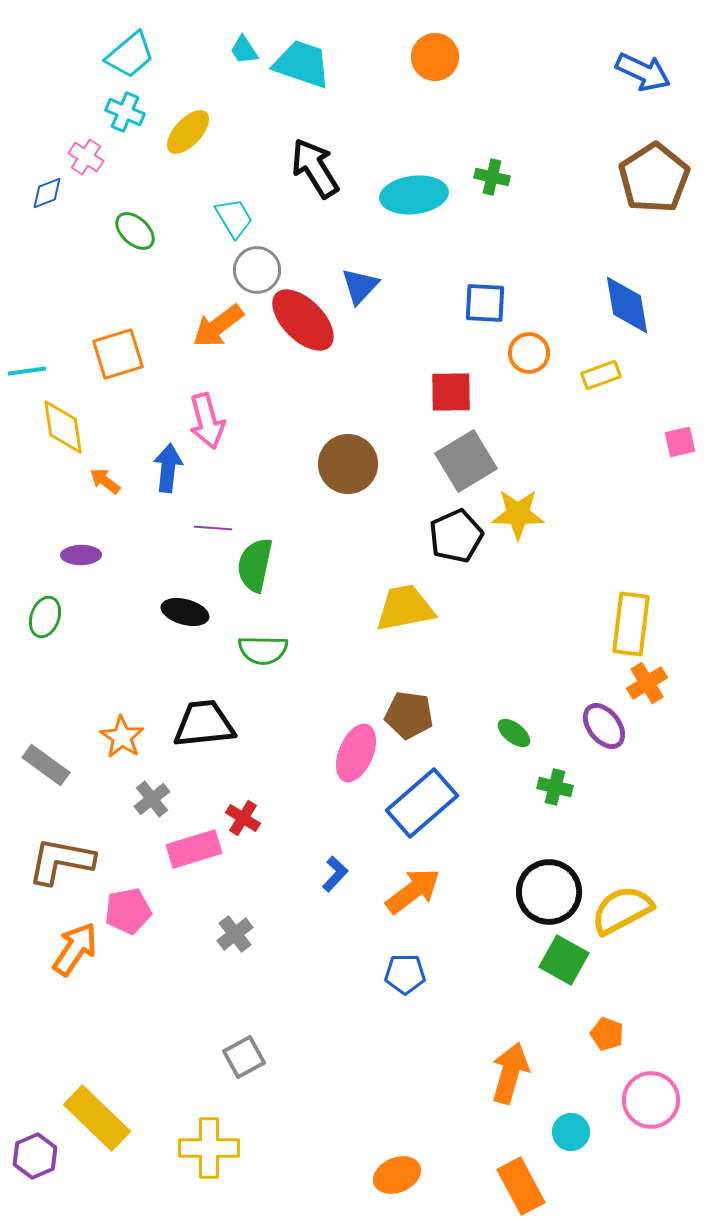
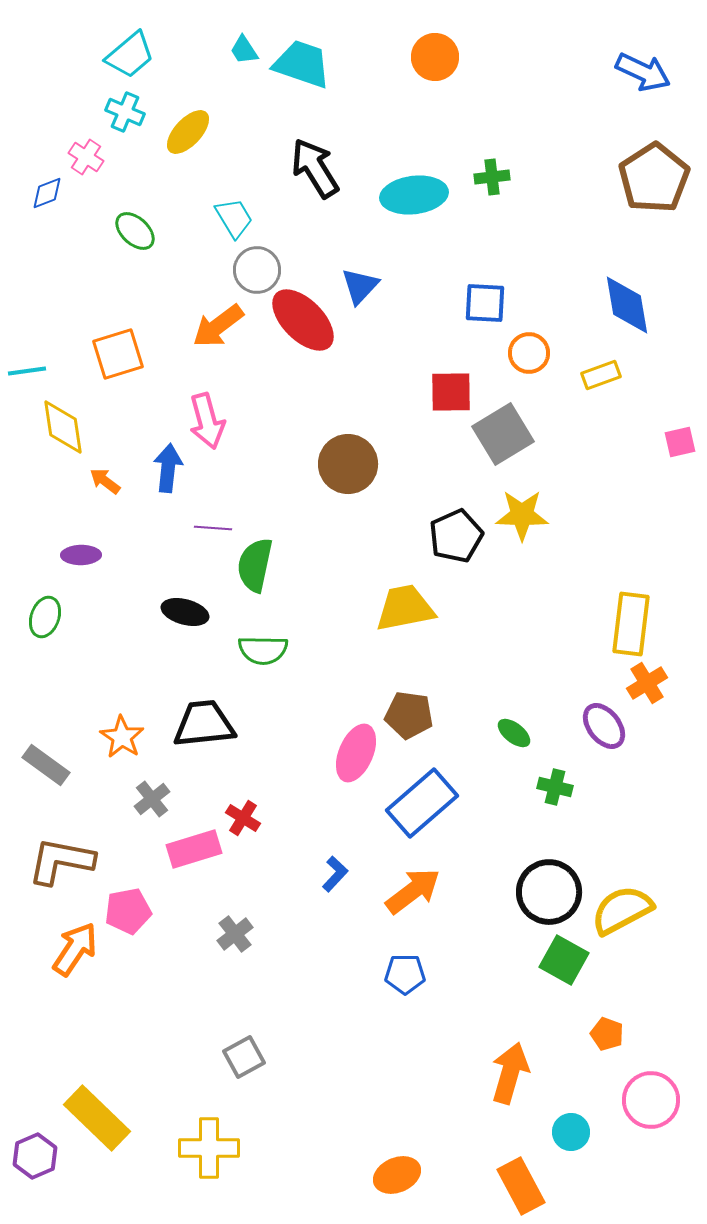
green cross at (492, 177): rotated 20 degrees counterclockwise
gray square at (466, 461): moved 37 px right, 27 px up
yellow star at (518, 514): moved 4 px right, 1 px down
